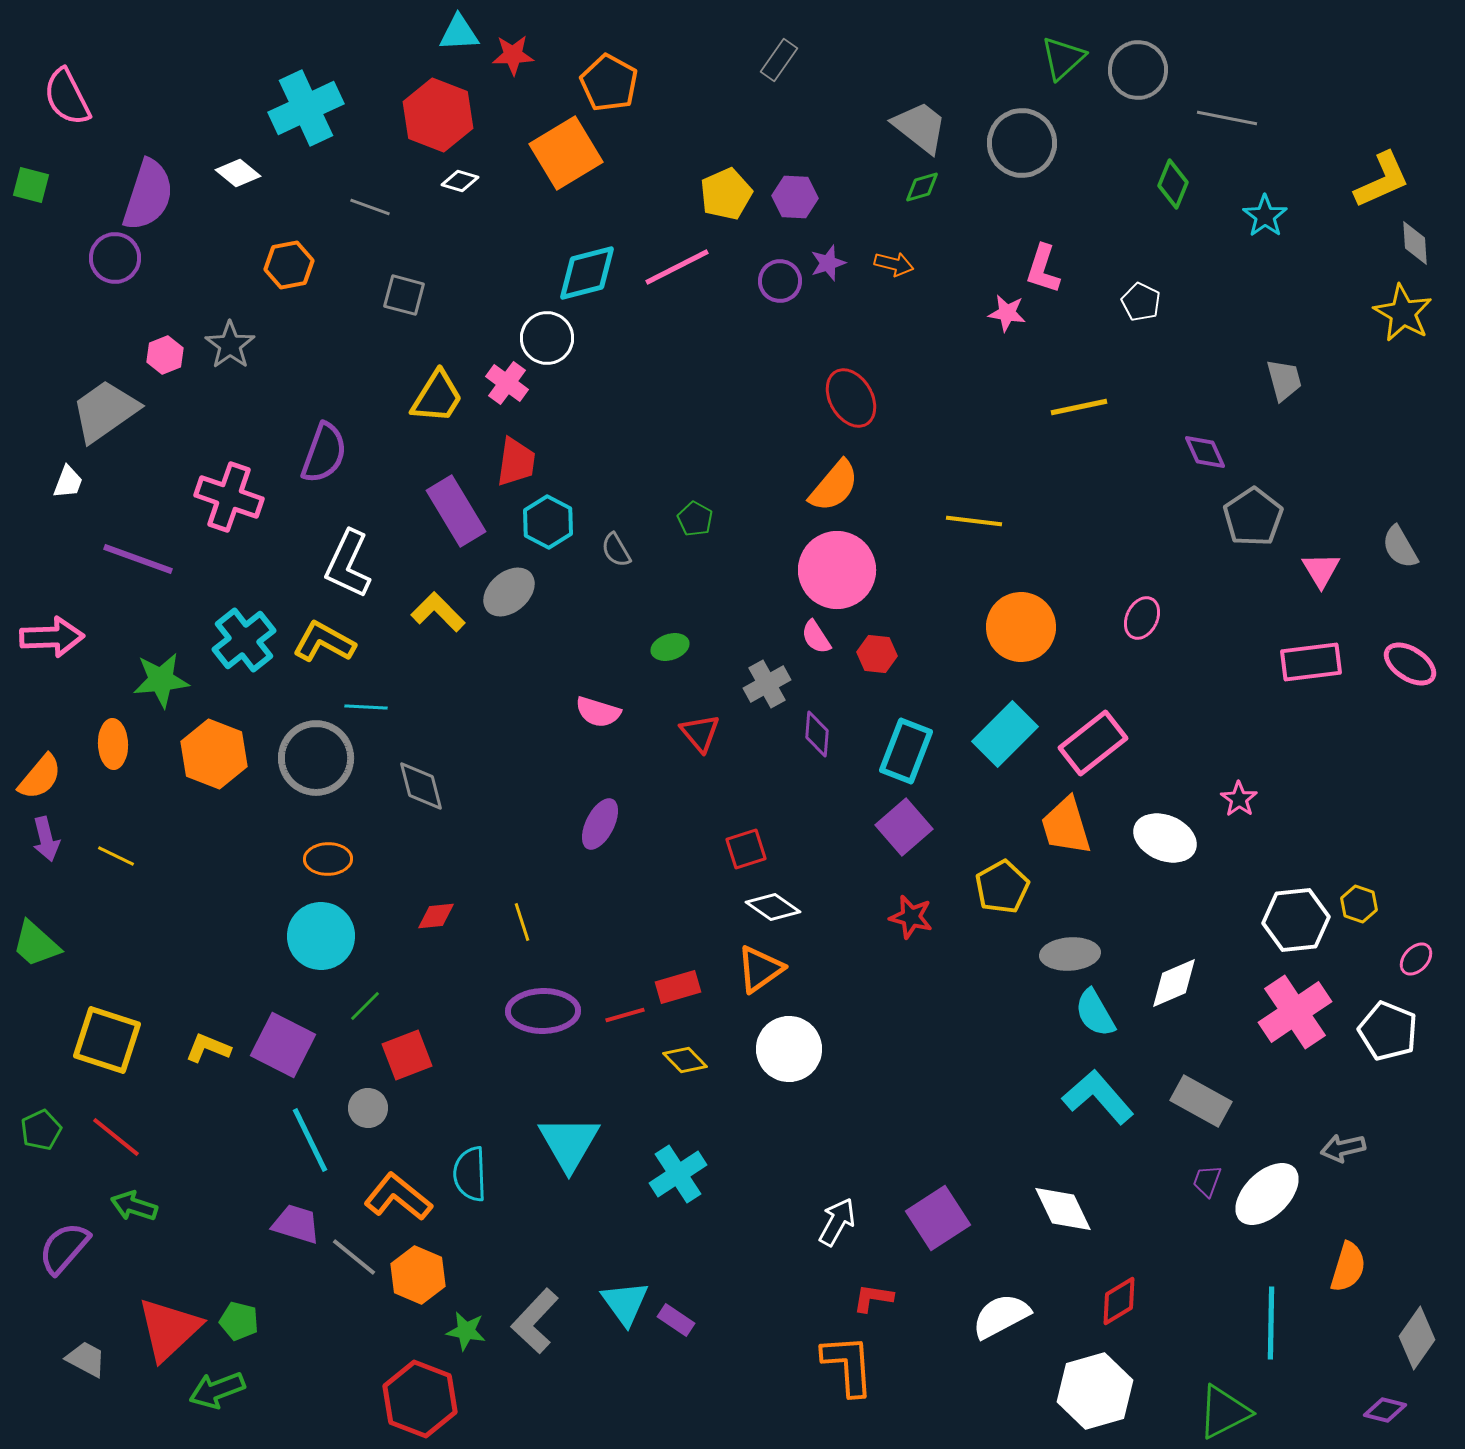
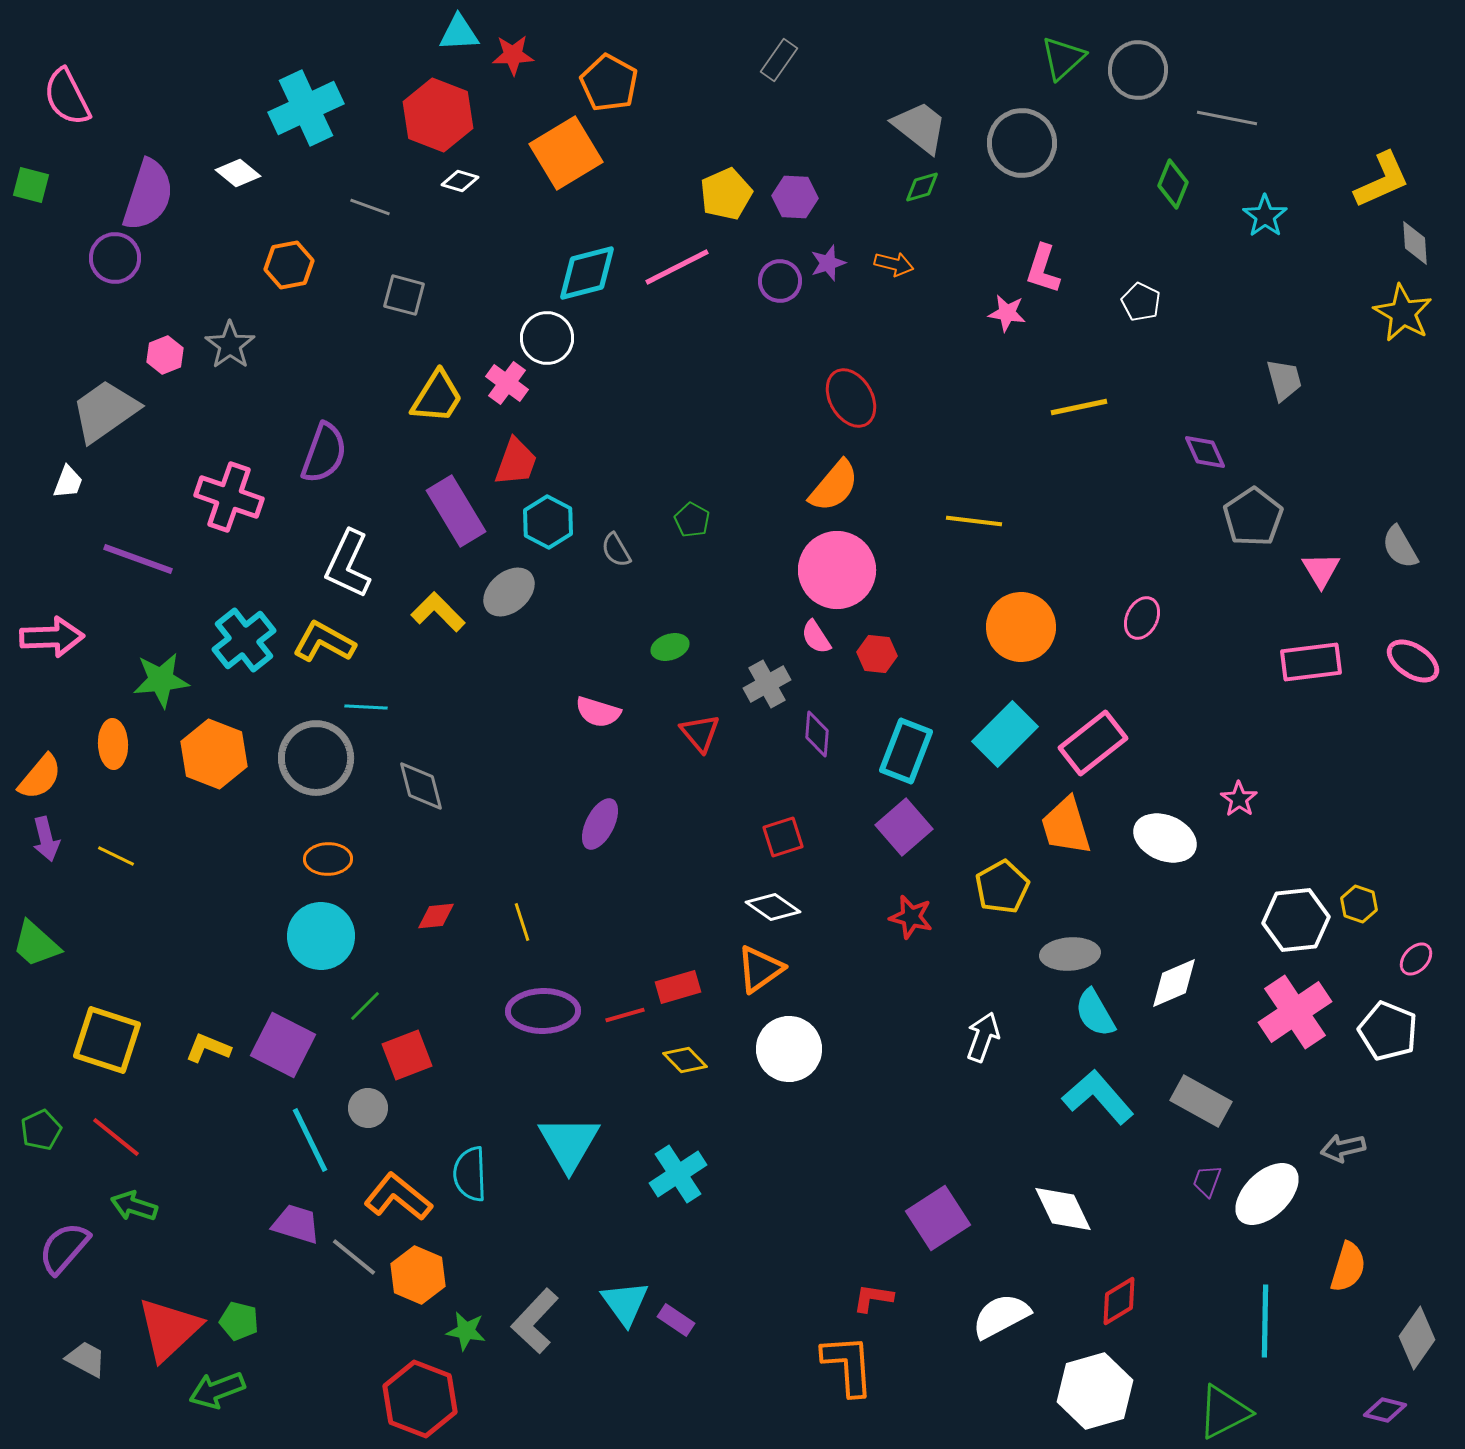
red trapezoid at (516, 462): rotated 12 degrees clockwise
green pentagon at (695, 519): moved 3 px left, 1 px down
pink ellipse at (1410, 664): moved 3 px right, 3 px up
red square at (746, 849): moved 37 px right, 12 px up
white arrow at (837, 1222): moved 146 px right, 185 px up; rotated 9 degrees counterclockwise
cyan line at (1271, 1323): moved 6 px left, 2 px up
